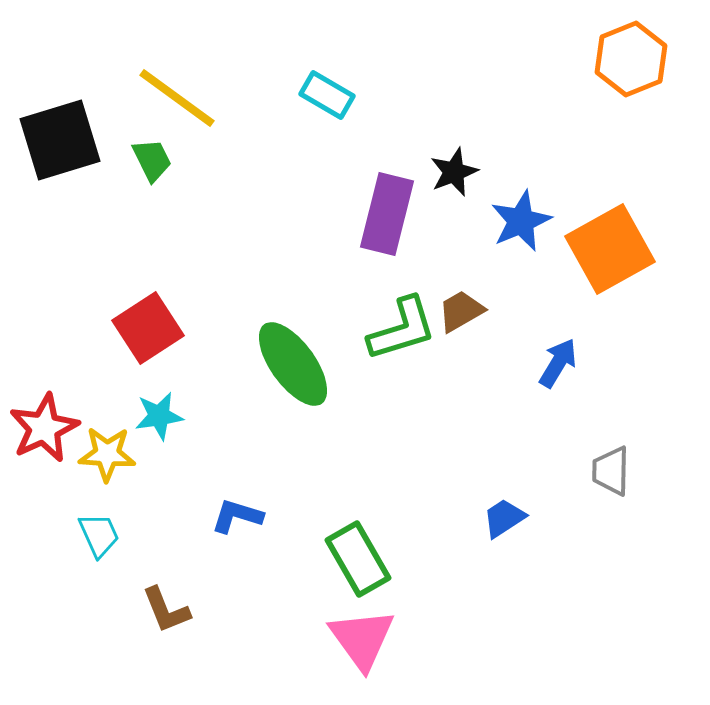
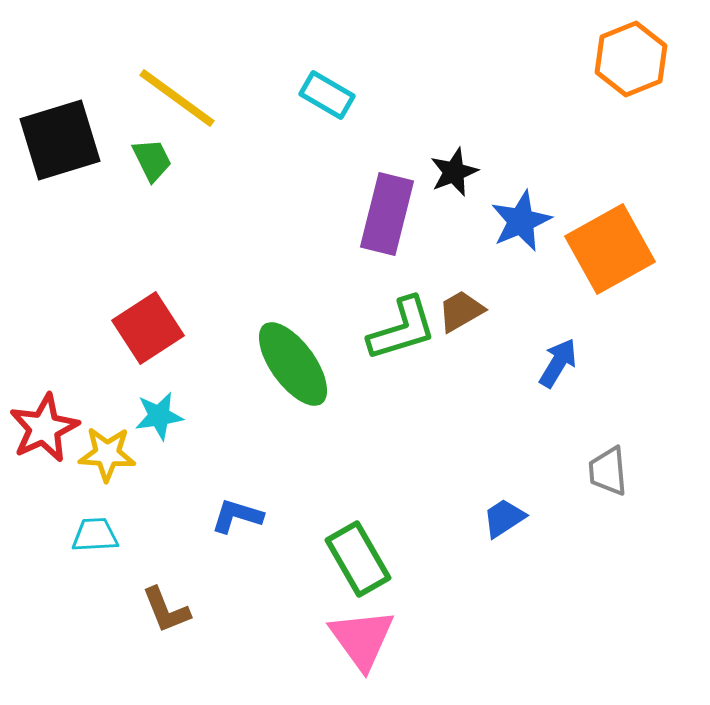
gray trapezoid: moved 3 px left; rotated 6 degrees counterclockwise
cyan trapezoid: moved 4 px left; rotated 69 degrees counterclockwise
